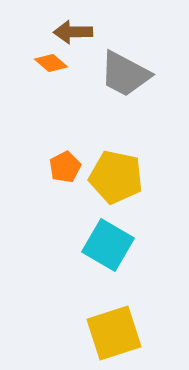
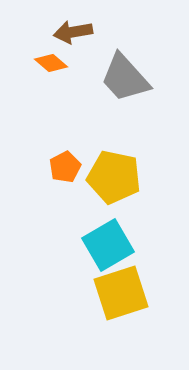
brown arrow: rotated 9 degrees counterclockwise
gray trapezoid: moved 4 px down; rotated 20 degrees clockwise
yellow pentagon: moved 2 px left
cyan square: rotated 30 degrees clockwise
yellow square: moved 7 px right, 40 px up
